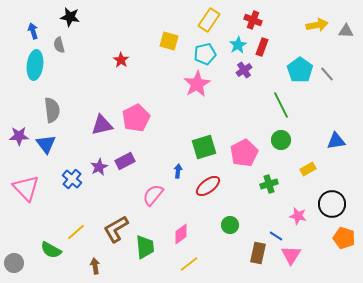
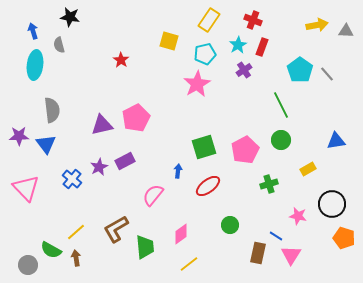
pink pentagon at (244, 153): moved 1 px right, 3 px up
gray circle at (14, 263): moved 14 px right, 2 px down
brown arrow at (95, 266): moved 19 px left, 8 px up
